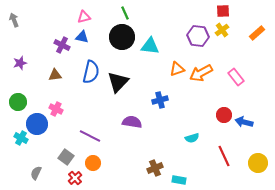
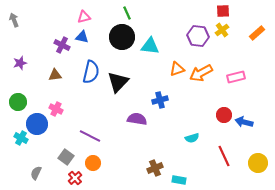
green line: moved 2 px right
pink rectangle: rotated 66 degrees counterclockwise
purple semicircle: moved 5 px right, 3 px up
